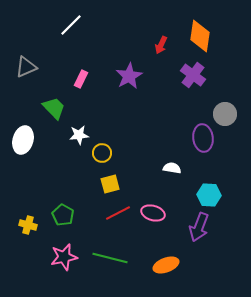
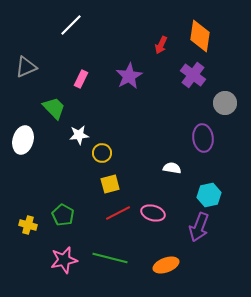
gray circle: moved 11 px up
cyan hexagon: rotated 15 degrees counterclockwise
pink star: moved 3 px down
